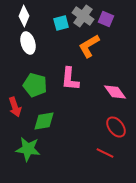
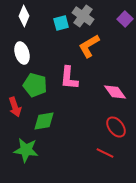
purple square: moved 19 px right; rotated 21 degrees clockwise
white ellipse: moved 6 px left, 10 px down
pink L-shape: moved 1 px left, 1 px up
green star: moved 2 px left, 1 px down
